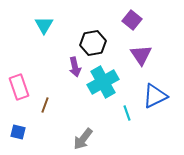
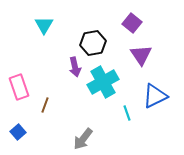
purple square: moved 3 px down
blue square: rotated 35 degrees clockwise
